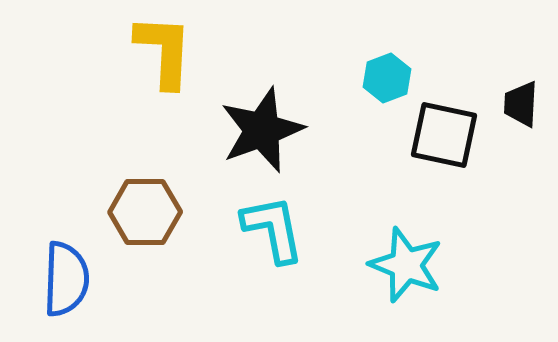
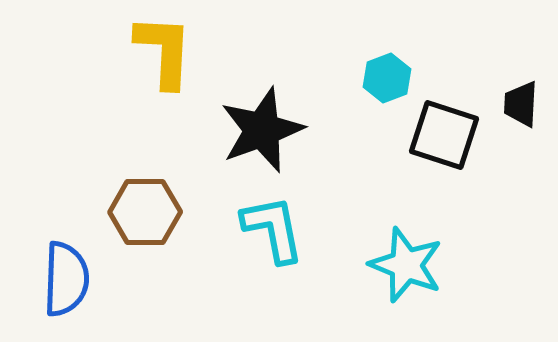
black square: rotated 6 degrees clockwise
